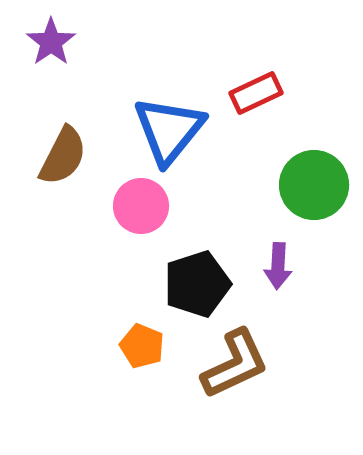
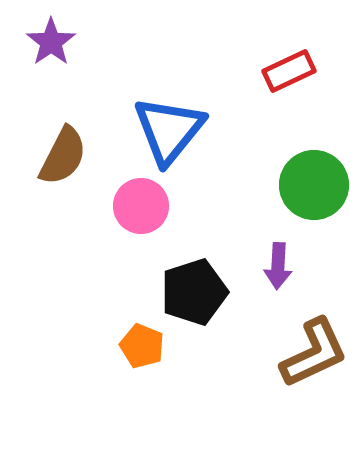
red rectangle: moved 33 px right, 22 px up
black pentagon: moved 3 px left, 8 px down
brown L-shape: moved 79 px right, 11 px up
